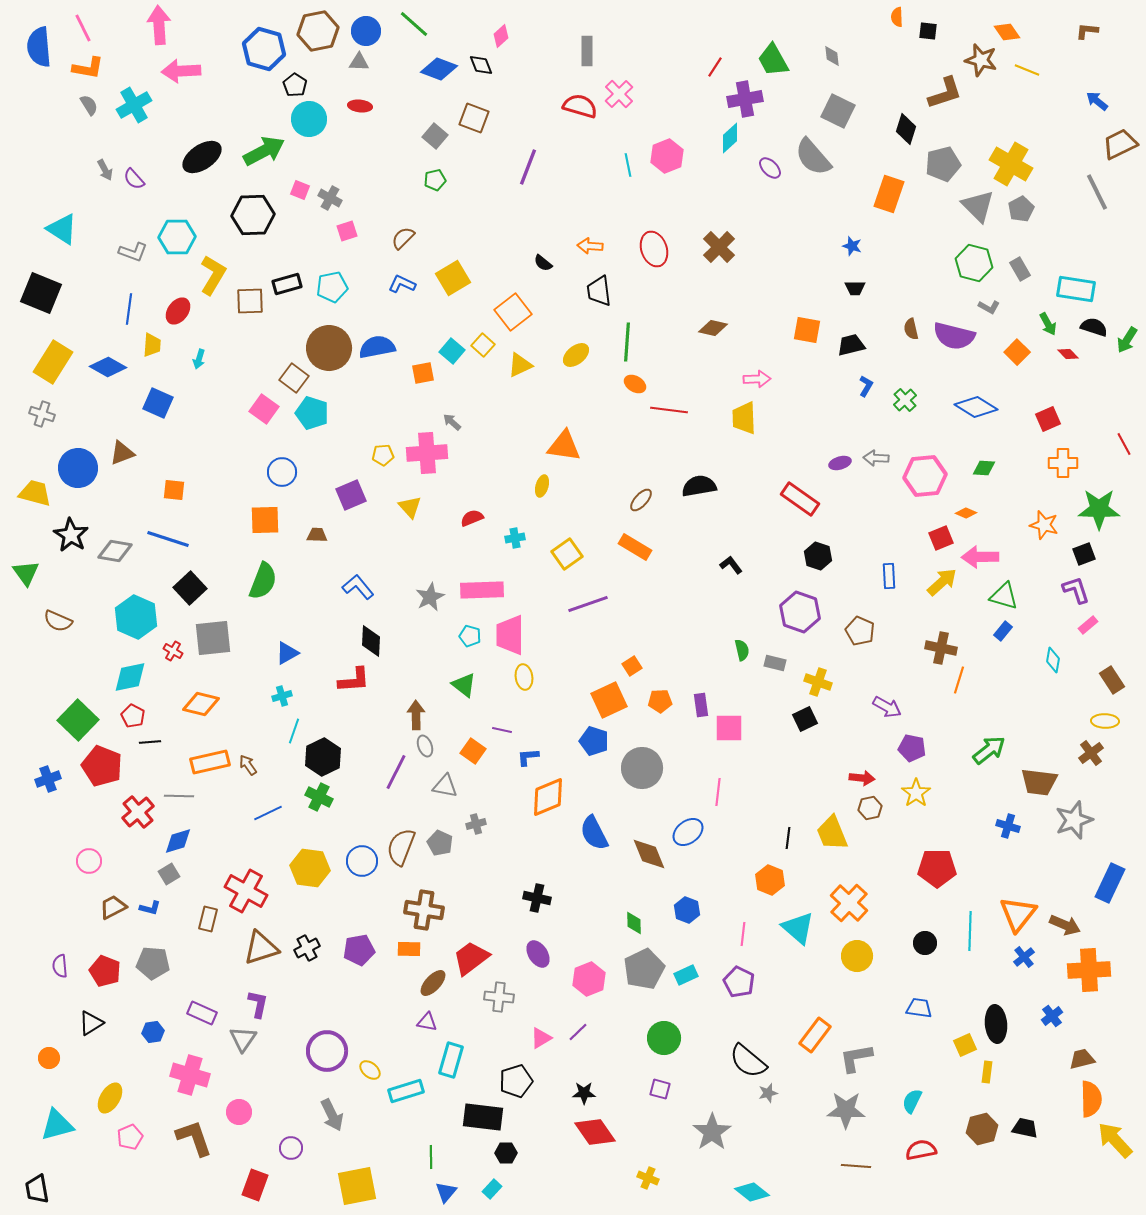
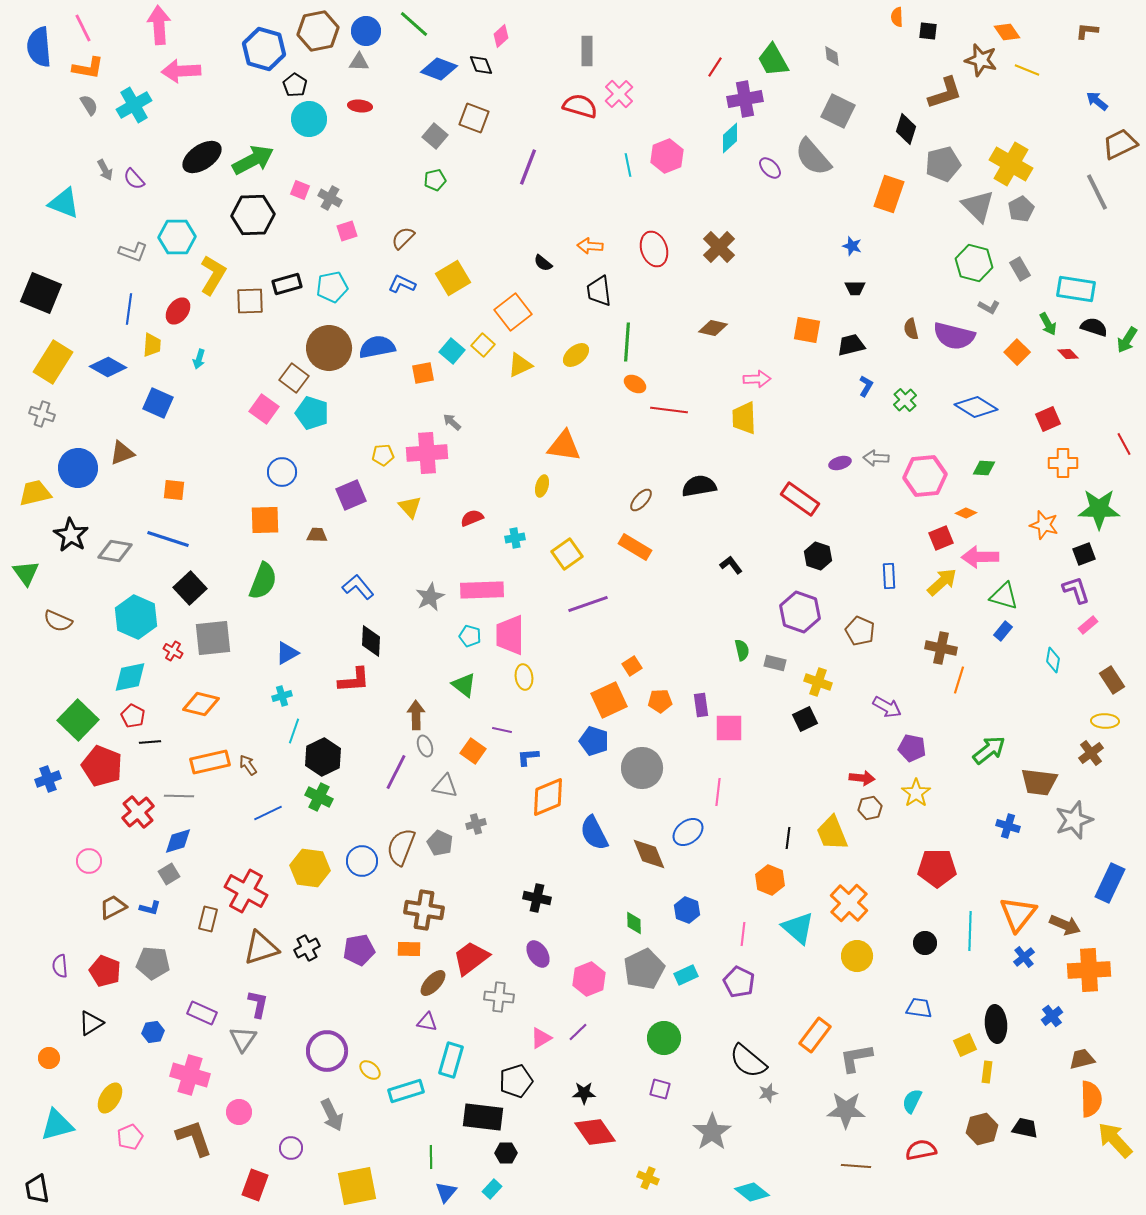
green arrow at (264, 151): moved 11 px left, 9 px down
cyan triangle at (62, 229): moved 2 px right, 26 px up; rotated 12 degrees counterclockwise
yellow trapezoid at (35, 493): rotated 28 degrees counterclockwise
